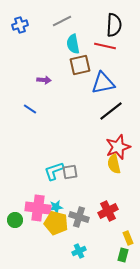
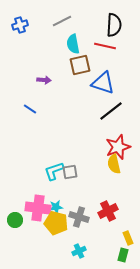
blue triangle: rotated 30 degrees clockwise
